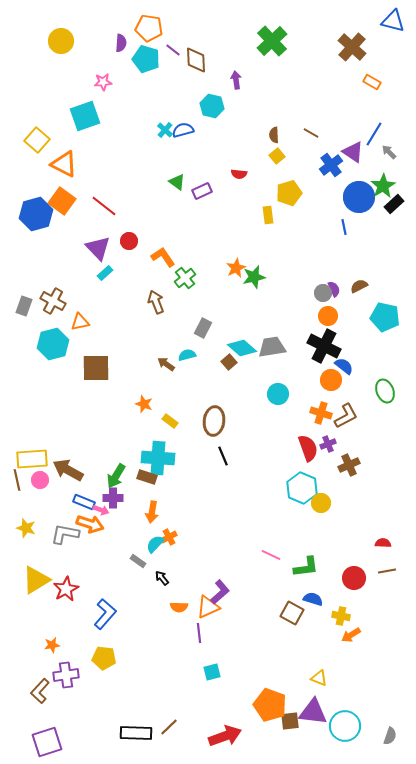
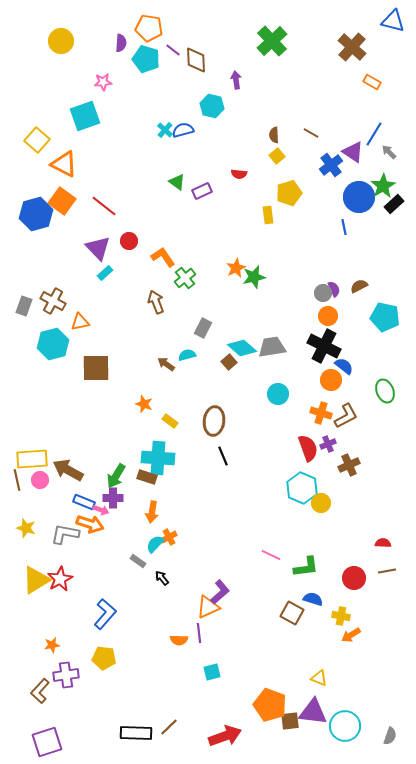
red star at (66, 589): moved 6 px left, 10 px up
orange semicircle at (179, 607): moved 33 px down
